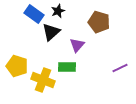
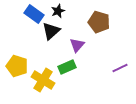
black triangle: moved 1 px up
green rectangle: rotated 24 degrees counterclockwise
yellow cross: rotated 10 degrees clockwise
